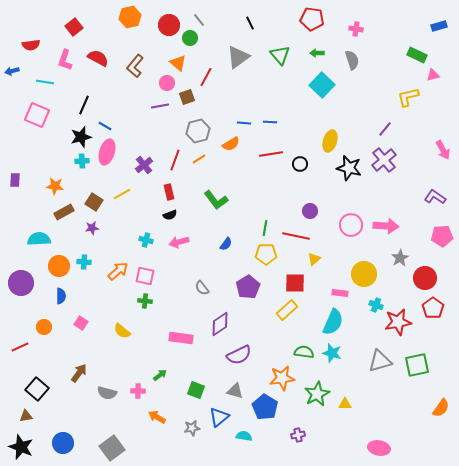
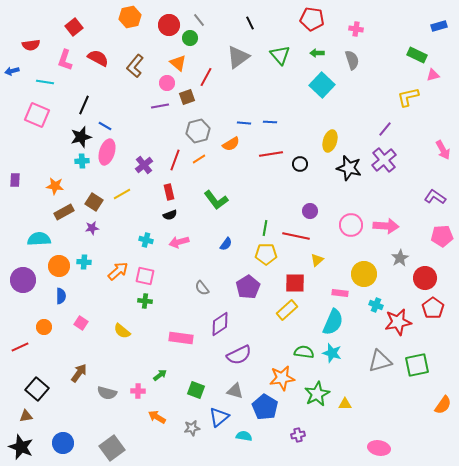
yellow triangle at (314, 259): moved 3 px right, 1 px down
purple circle at (21, 283): moved 2 px right, 3 px up
orange semicircle at (441, 408): moved 2 px right, 3 px up
